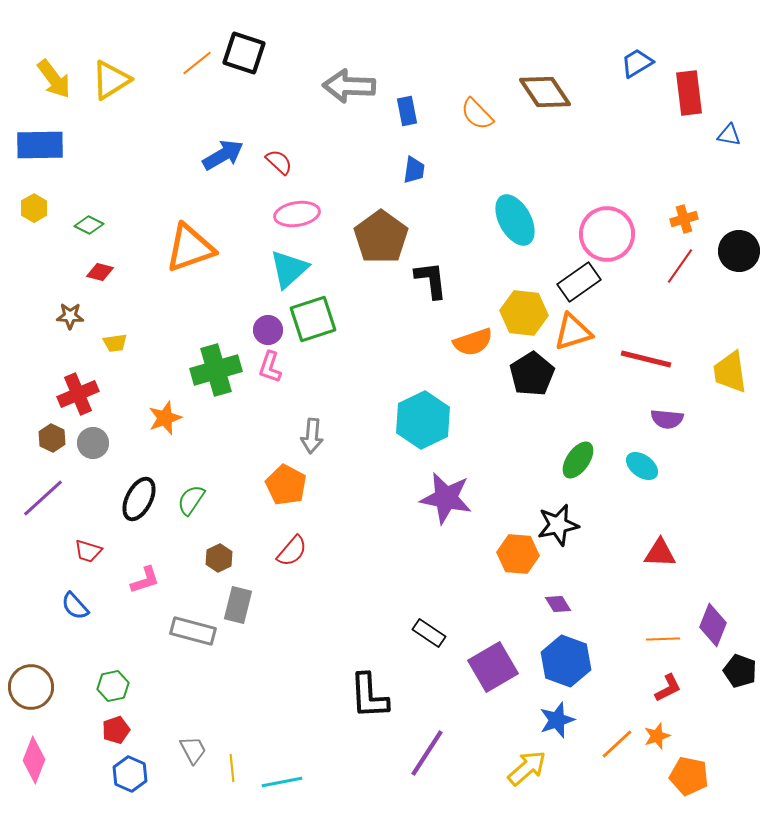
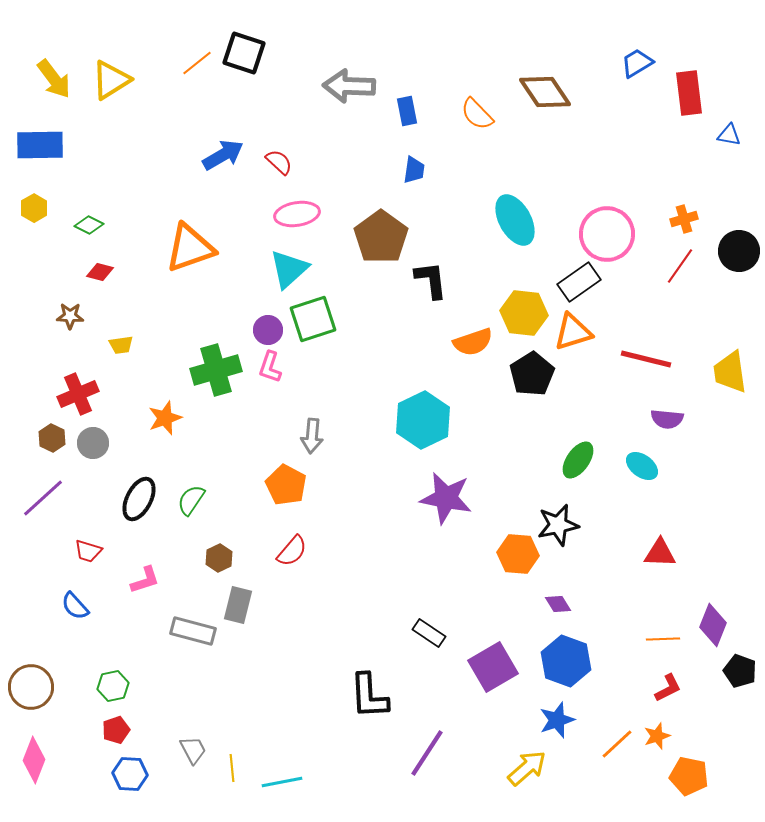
yellow trapezoid at (115, 343): moved 6 px right, 2 px down
blue hexagon at (130, 774): rotated 20 degrees counterclockwise
